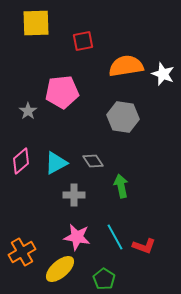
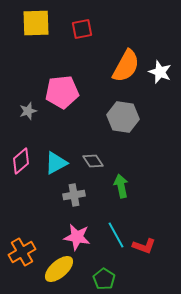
red square: moved 1 px left, 12 px up
orange semicircle: rotated 128 degrees clockwise
white star: moved 3 px left, 2 px up
gray star: rotated 18 degrees clockwise
gray cross: rotated 10 degrees counterclockwise
cyan line: moved 1 px right, 2 px up
yellow ellipse: moved 1 px left
